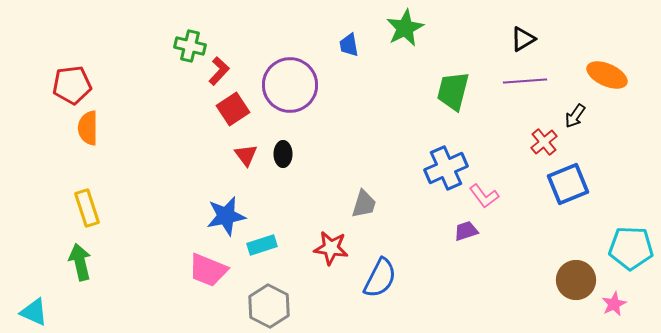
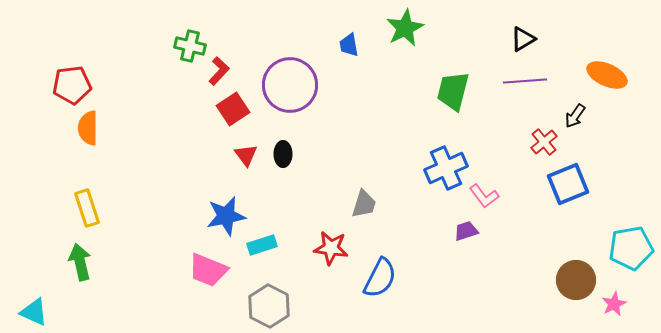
cyan pentagon: rotated 12 degrees counterclockwise
